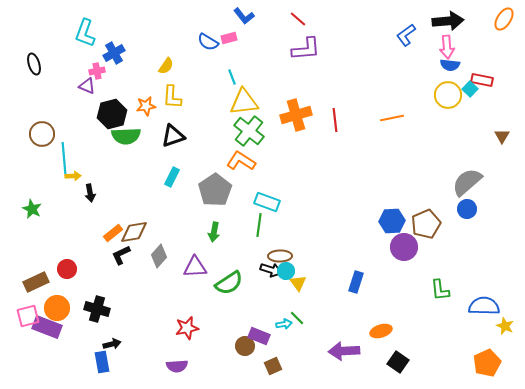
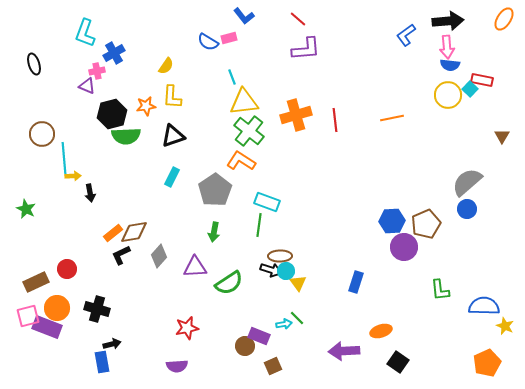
green star at (32, 209): moved 6 px left
